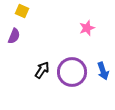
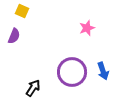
black arrow: moved 9 px left, 18 px down
